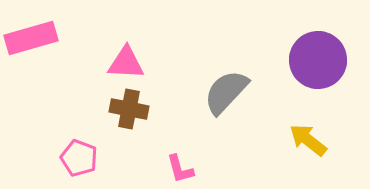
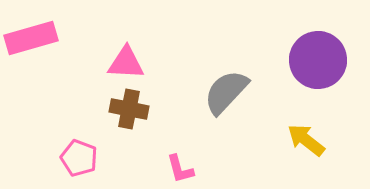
yellow arrow: moved 2 px left
